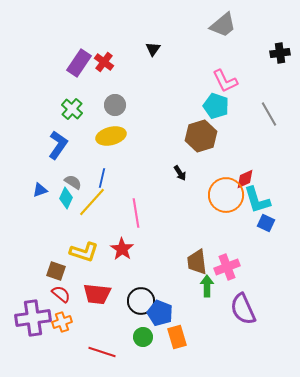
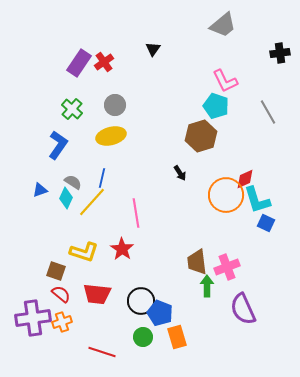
red cross: rotated 18 degrees clockwise
gray line: moved 1 px left, 2 px up
